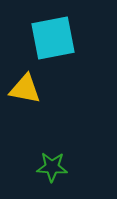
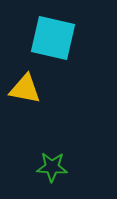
cyan square: rotated 24 degrees clockwise
